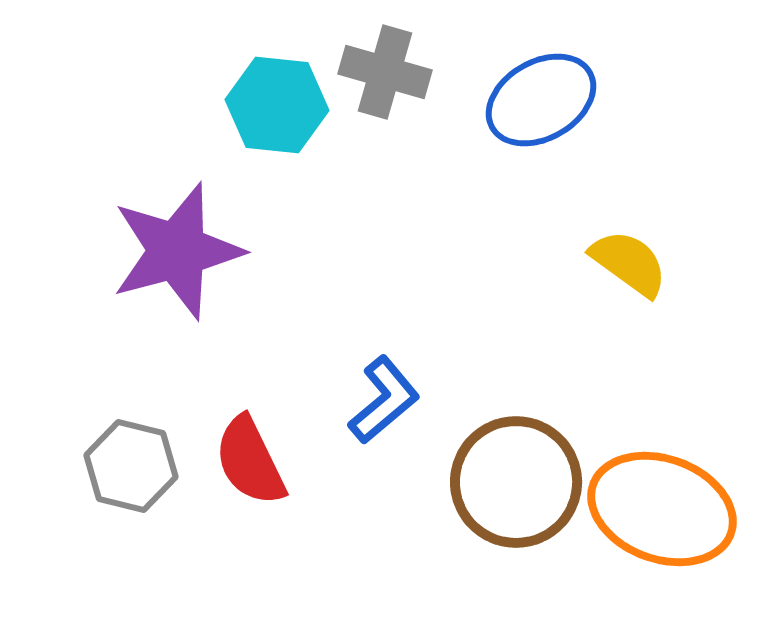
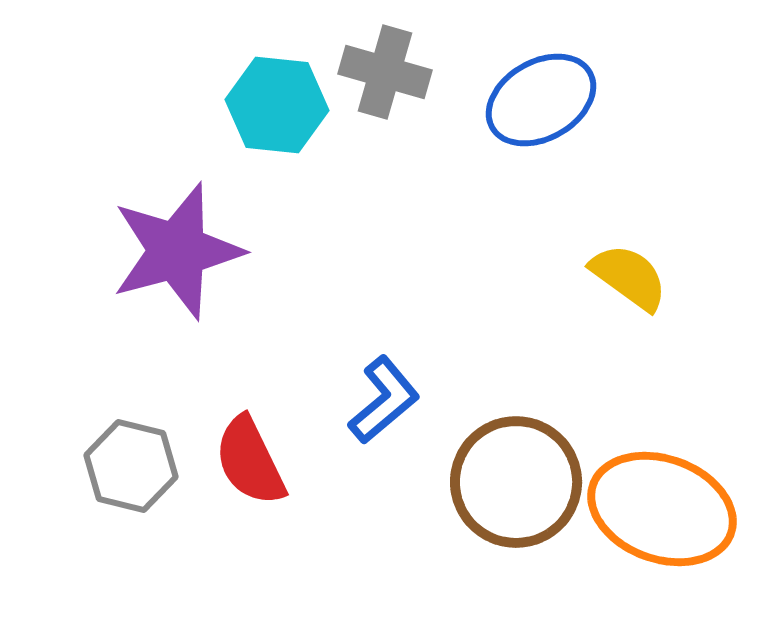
yellow semicircle: moved 14 px down
